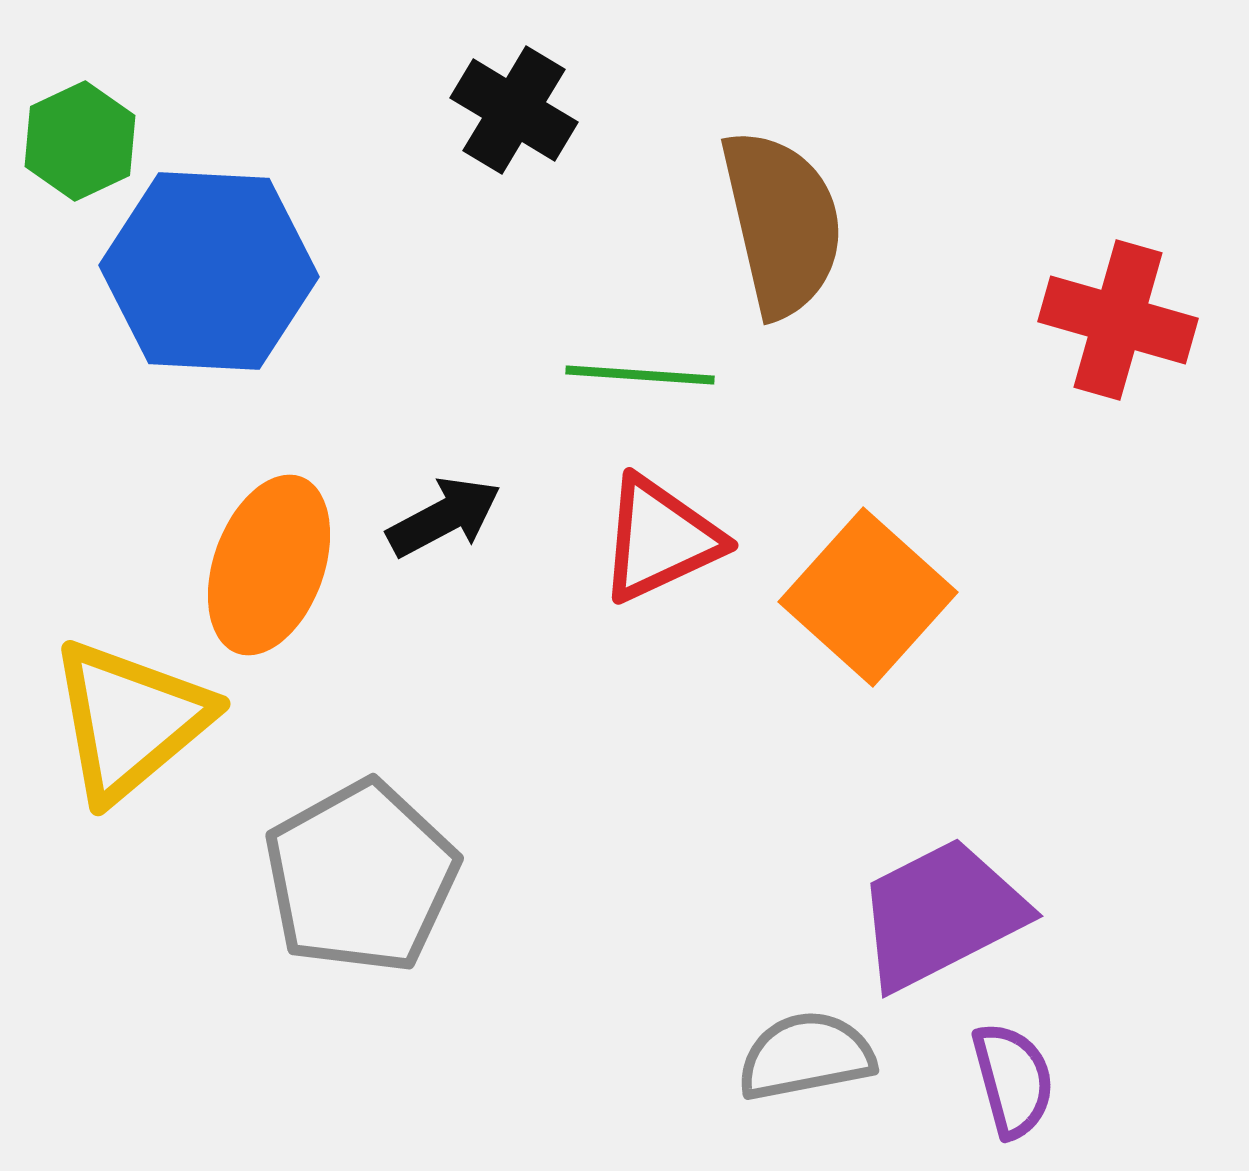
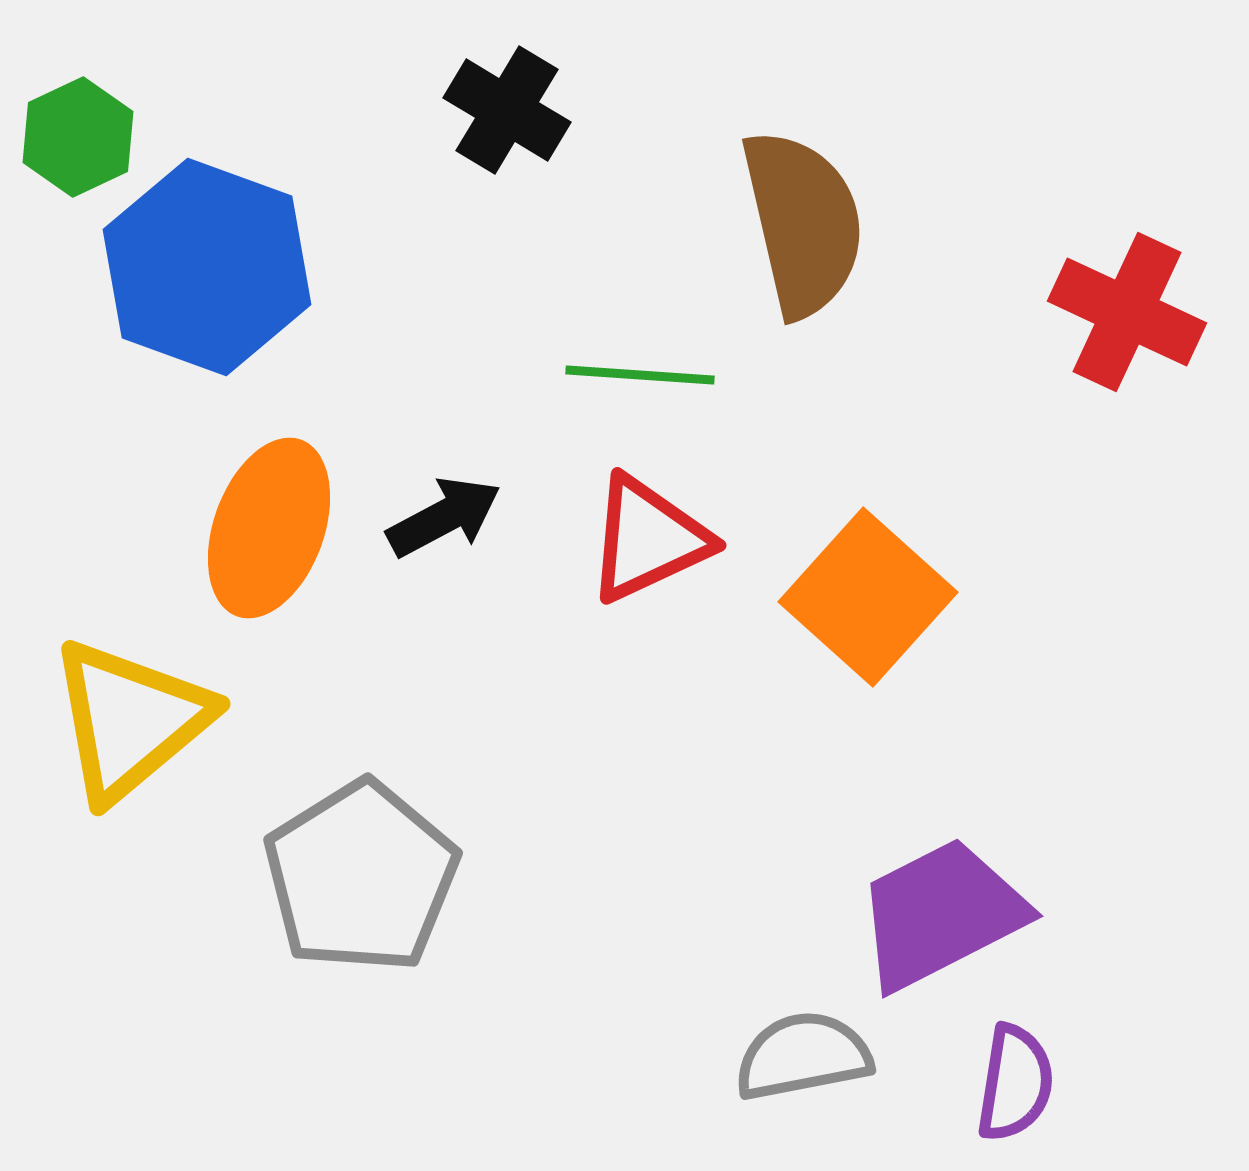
black cross: moved 7 px left
green hexagon: moved 2 px left, 4 px up
brown semicircle: moved 21 px right
blue hexagon: moved 2 px left, 4 px up; rotated 17 degrees clockwise
red cross: moved 9 px right, 8 px up; rotated 9 degrees clockwise
red triangle: moved 12 px left
orange ellipse: moved 37 px up
gray pentagon: rotated 3 degrees counterclockwise
gray semicircle: moved 3 px left
purple semicircle: moved 2 px right, 3 px down; rotated 24 degrees clockwise
